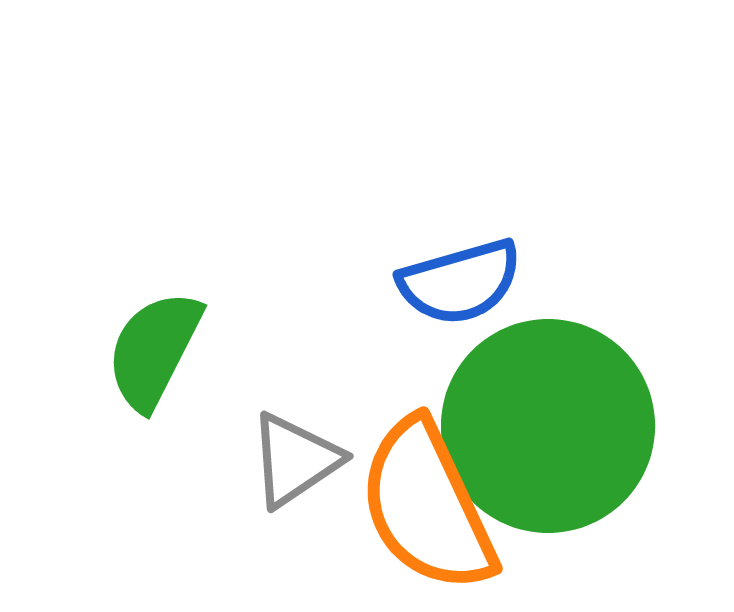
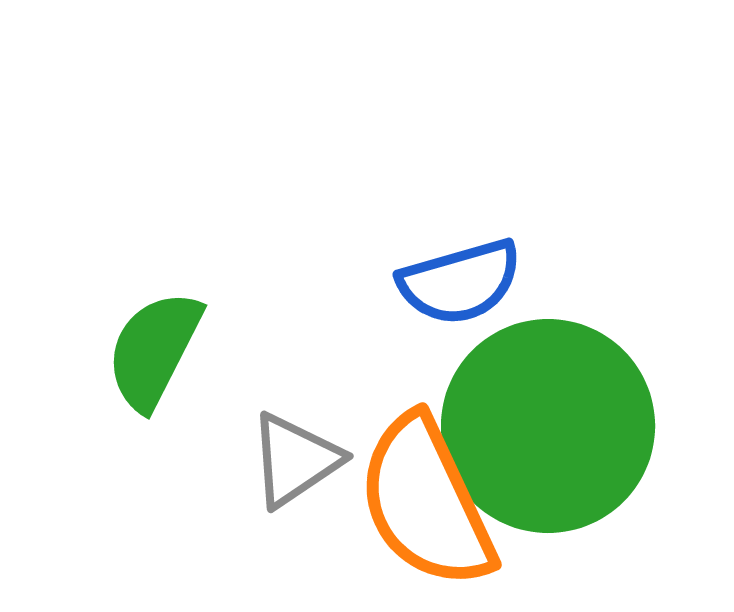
orange semicircle: moved 1 px left, 4 px up
